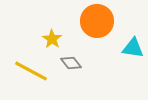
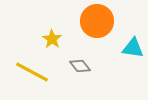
gray diamond: moved 9 px right, 3 px down
yellow line: moved 1 px right, 1 px down
